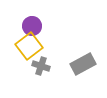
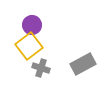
purple circle: moved 1 px up
gray cross: moved 2 px down
